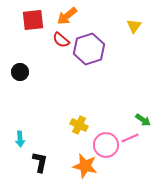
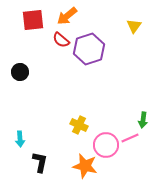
green arrow: rotated 63 degrees clockwise
